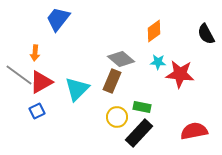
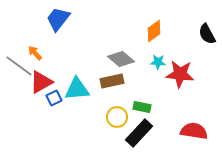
black semicircle: moved 1 px right
orange arrow: rotated 133 degrees clockwise
gray line: moved 9 px up
brown rectangle: rotated 55 degrees clockwise
cyan triangle: rotated 40 degrees clockwise
blue square: moved 17 px right, 13 px up
red semicircle: rotated 20 degrees clockwise
